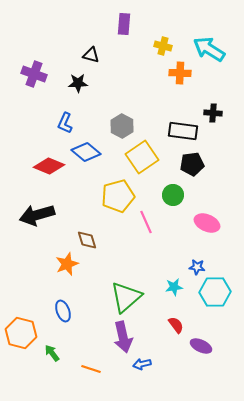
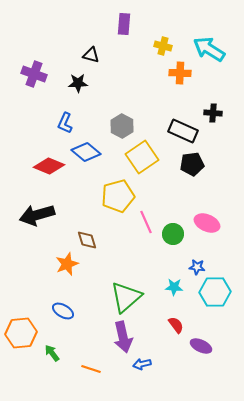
black rectangle: rotated 16 degrees clockwise
green circle: moved 39 px down
cyan star: rotated 12 degrees clockwise
blue ellipse: rotated 40 degrees counterclockwise
orange hexagon: rotated 20 degrees counterclockwise
